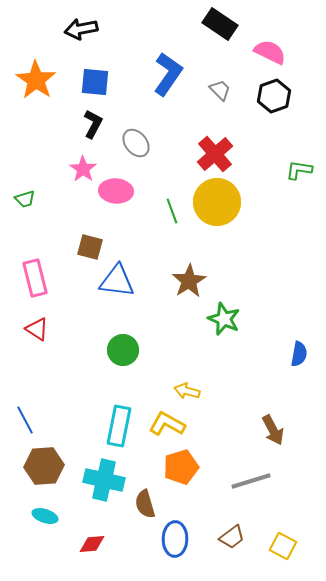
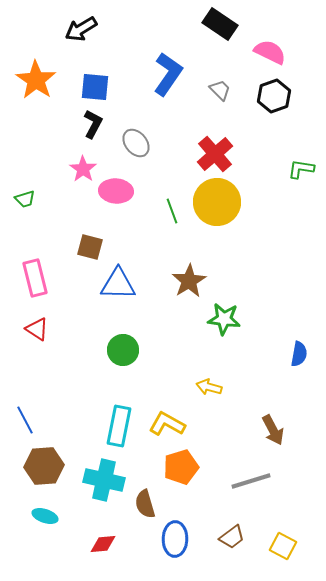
black arrow: rotated 20 degrees counterclockwise
blue square: moved 5 px down
green L-shape: moved 2 px right, 1 px up
blue triangle: moved 1 px right, 3 px down; rotated 6 degrees counterclockwise
green star: rotated 16 degrees counterclockwise
yellow arrow: moved 22 px right, 4 px up
red diamond: moved 11 px right
